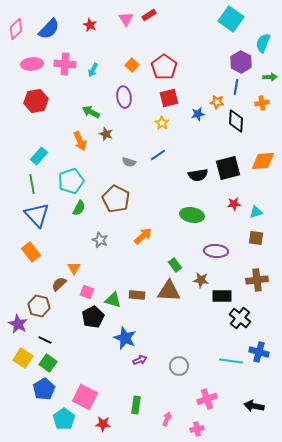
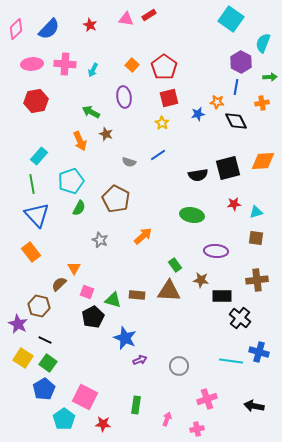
pink triangle at (126, 19): rotated 49 degrees counterclockwise
black diamond at (236, 121): rotated 30 degrees counterclockwise
